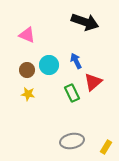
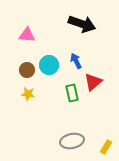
black arrow: moved 3 px left, 2 px down
pink triangle: rotated 18 degrees counterclockwise
green rectangle: rotated 12 degrees clockwise
